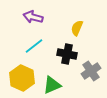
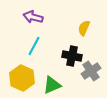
yellow semicircle: moved 7 px right
cyan line: rotated 24 degrees counterclockwise
black cross: moved 5 px right, 2 px down
